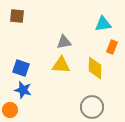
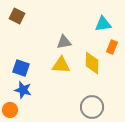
brown square: rotated 21 degrees clockwise
yellow diamond: moved 3 px left, 5 px up
